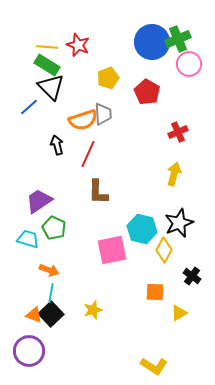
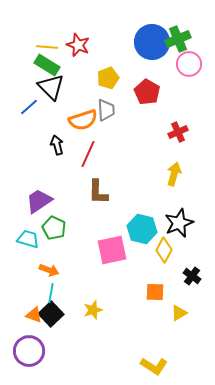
gray trapezoid: moved 3 px right, 4 px up
